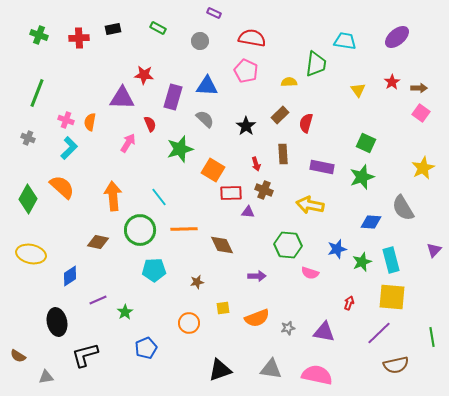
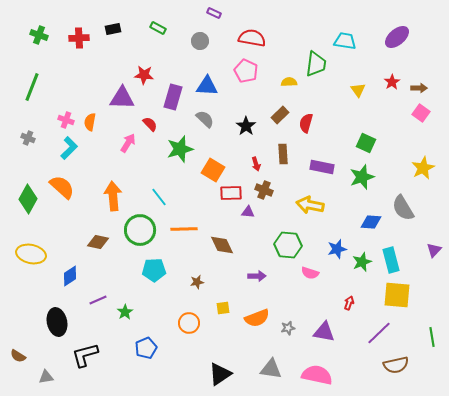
green line at (37, 93): moved 5 px left, 6 px up
red semicircle at (150, 124): rotated 21 degrees counterclockwise
yellow square at (392, 297): moved 5 px right, 2 px up
black triangle at (220, 370): moved 4 px down; rotated 15 degrees counterclockwise
